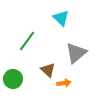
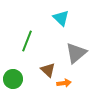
green line: rotated 15 degrees counterclockwise
